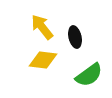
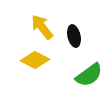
black ellipse: moved 1 px left, 1 px up
yellow diamond: moved 8 px left; rotated 20 degrees clockwise
